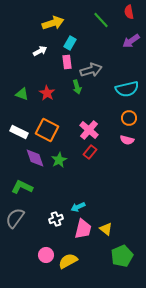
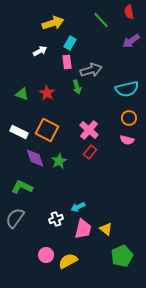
green star: moved 1 px down
